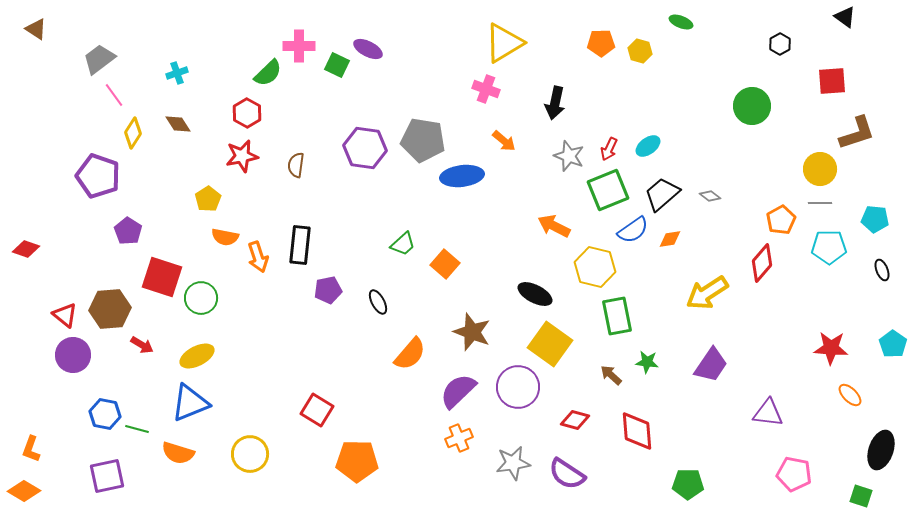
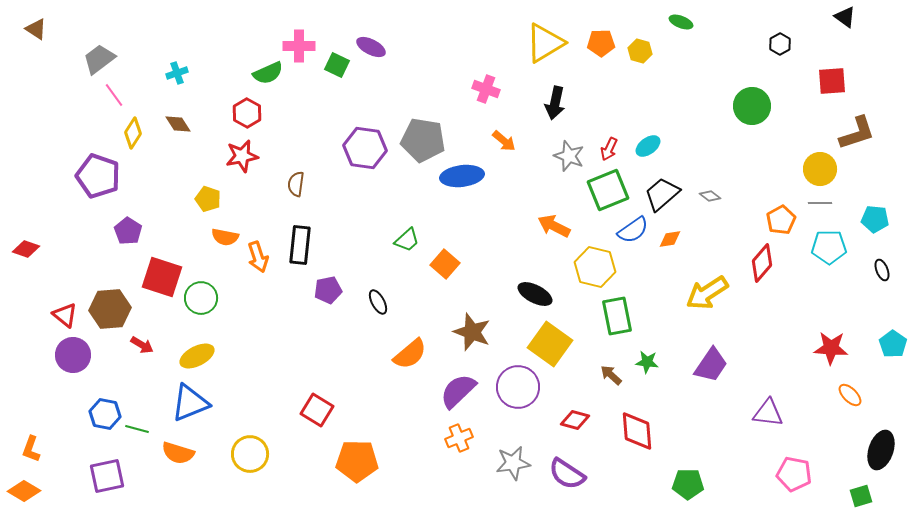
yellow triangle at (504, 43): moved 41 px right
purple ellipse at (368, 49): moved 3 px right, 2 px up
green semicircle at (268, 73): rotated 20 degrees clockwise
brown semicircle at (296, 165): moved 19 px down
yellow pentagon at (208, 199): rotated 20 degrees counterclockwise
green trapezoid at (403, 244): moved 4 px right, 4 px up
orange semicircle at (410, 354): rotated 9 degrees clockwise
green square at (861, 496): rotated 35 degrees counterclockwise
